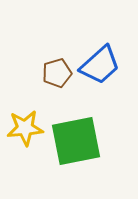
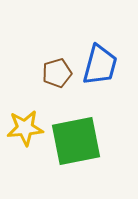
blue trapezoid: rotated 33 degrees counterclockwise
